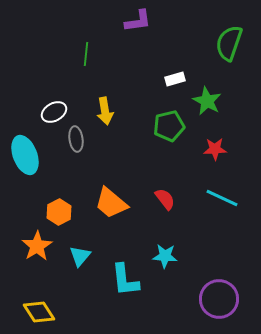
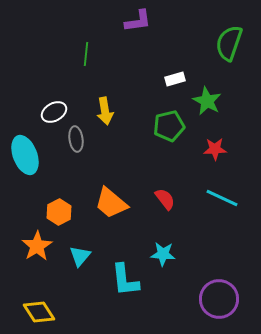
cyan star: moved 2 px left, 2 px up
